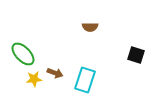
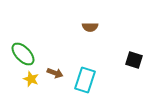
black square: moved 2 px left, 5 px down
yellow star: moved 3 px left; rotated 28 degrees clockwise
